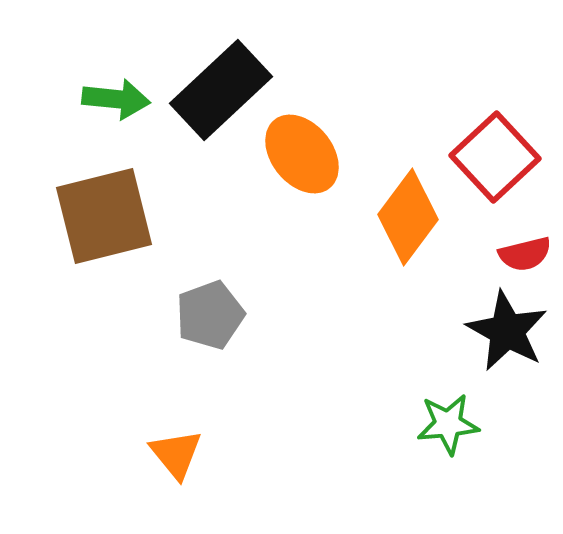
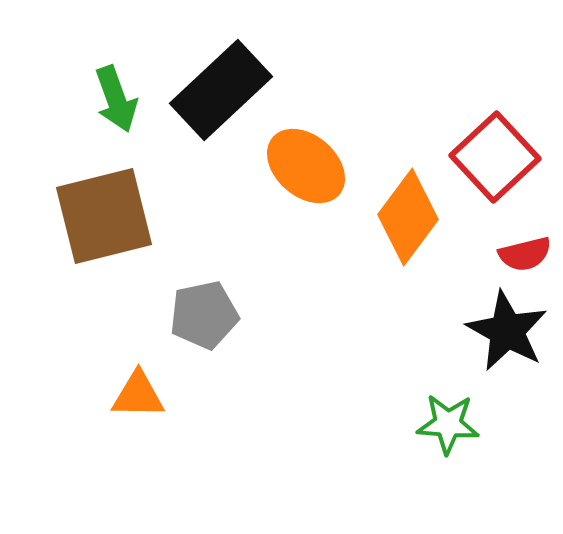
green arrow: rotated 64 degrees clockwise
orange ellipse: moved 4 px right, 12 px down; rotated 10 degrees counterclockwise
gray pentagon: moved 6 px left; rotated 8 degrees clockwise
green star: rotated 10 degrees clockwise
orange triangle: moved 38 px left, 59 px up; rotated 50 degrees counterclockwise
